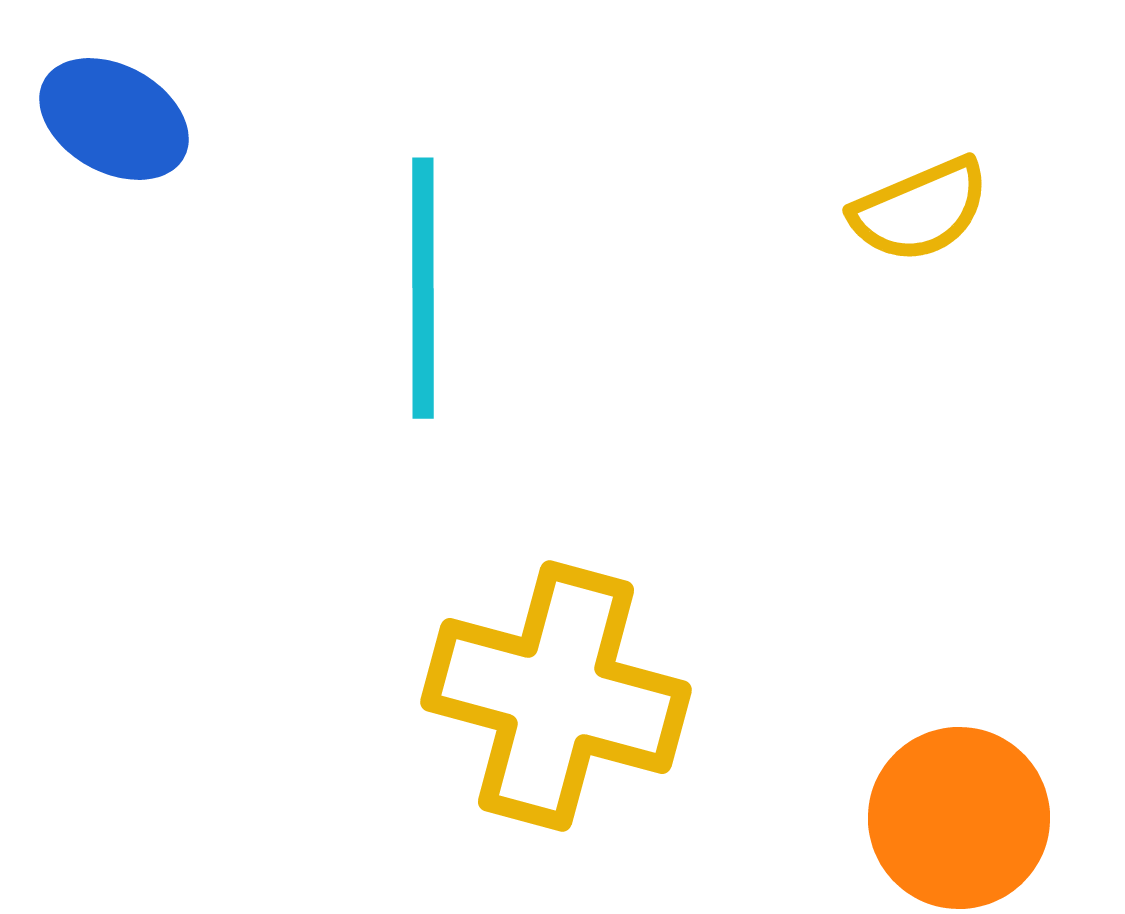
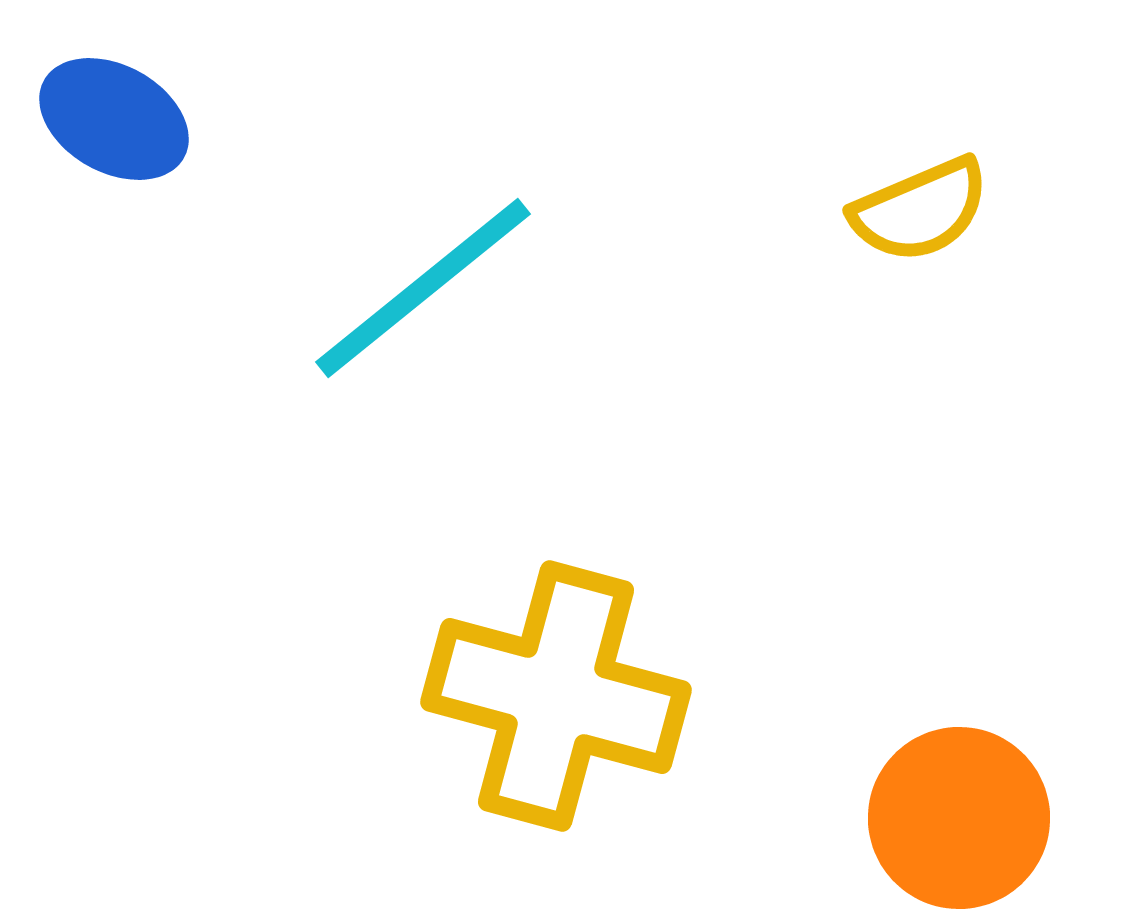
cyan line: rotated 51 degrees clockwise
